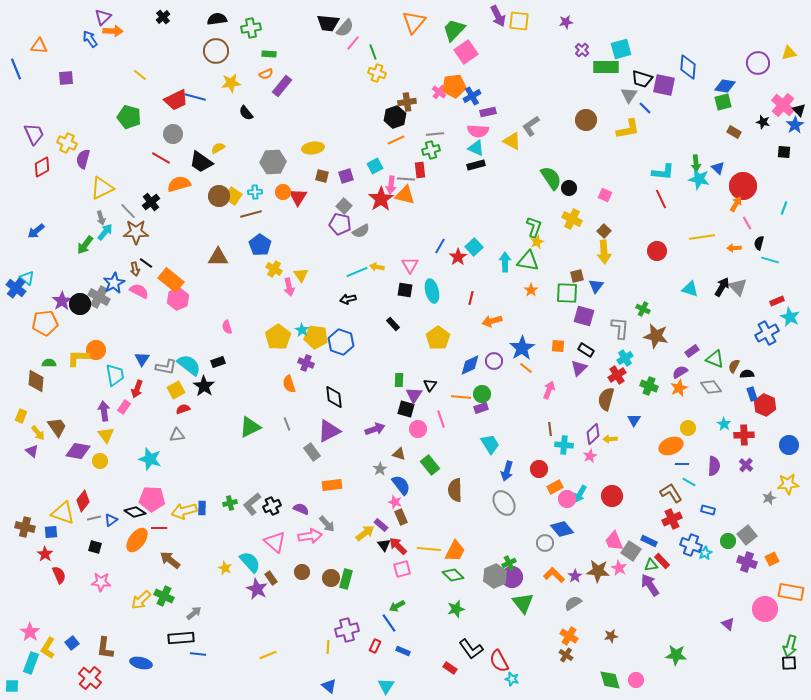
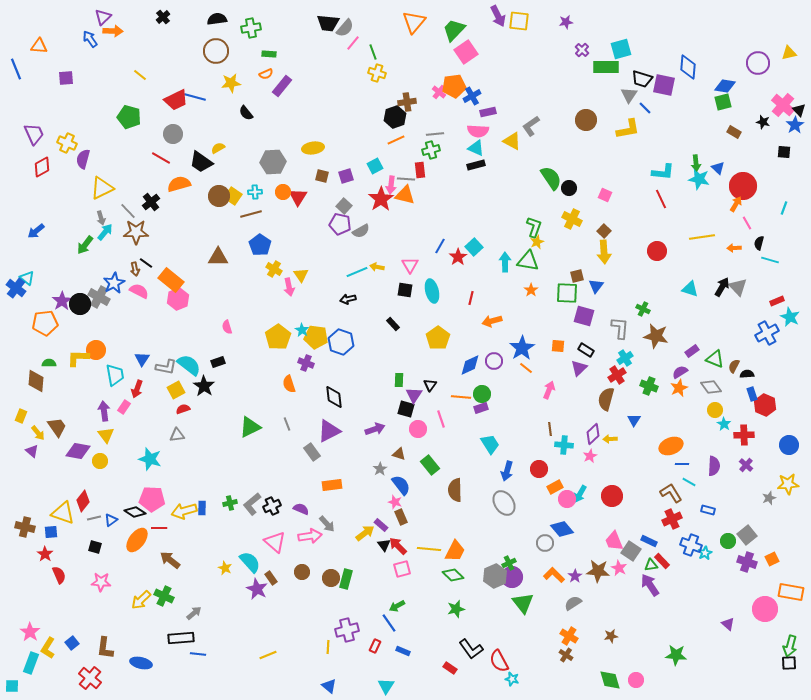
yellow circle at (688, 428): moved 27 px right, 18 px up
